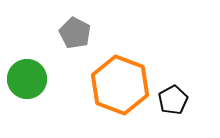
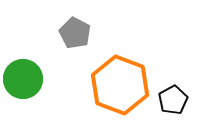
green circle: moved 4 px left
